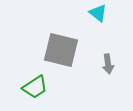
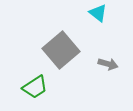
gray square: rotated 36 degrees clockwise
gray arrow: rotated 66 degrees counterclockwise
